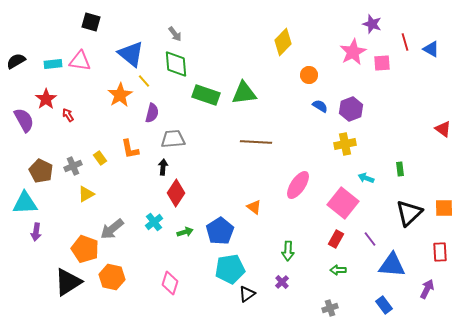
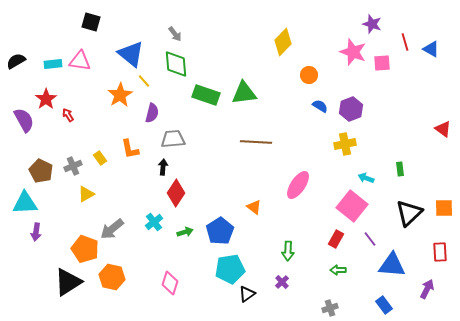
pink star at (353, 52): rotated 24 degrees counterclockwise
pink square at (343, 203): moved 9 px right, 3 px down
